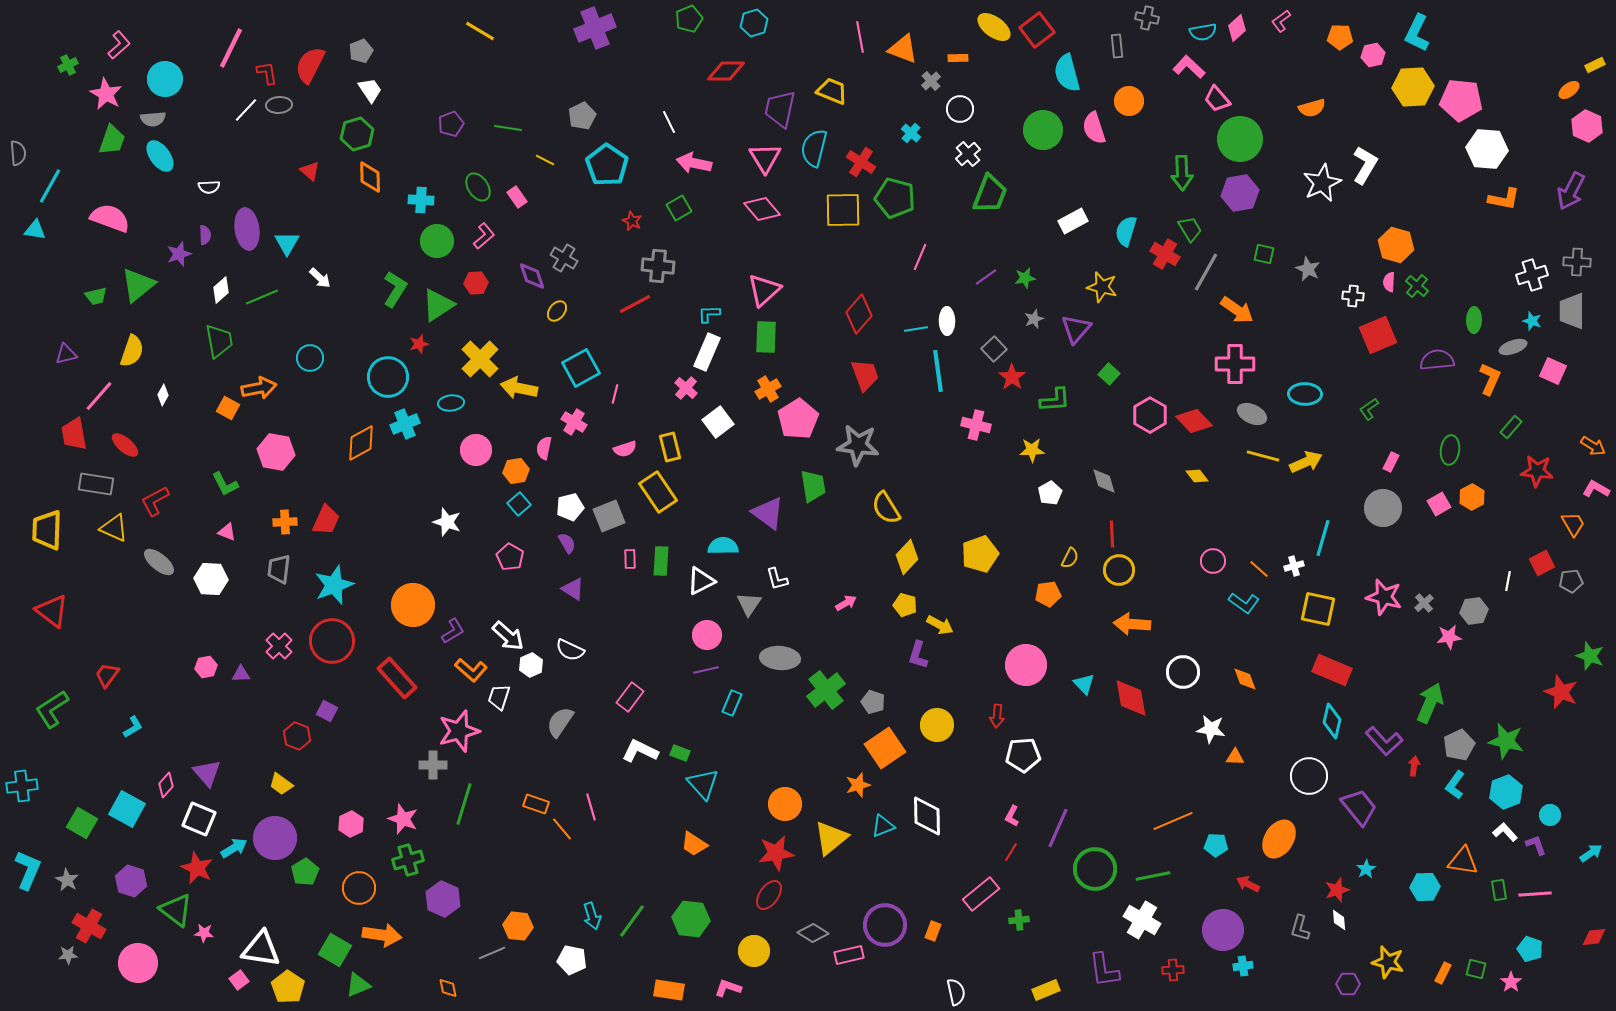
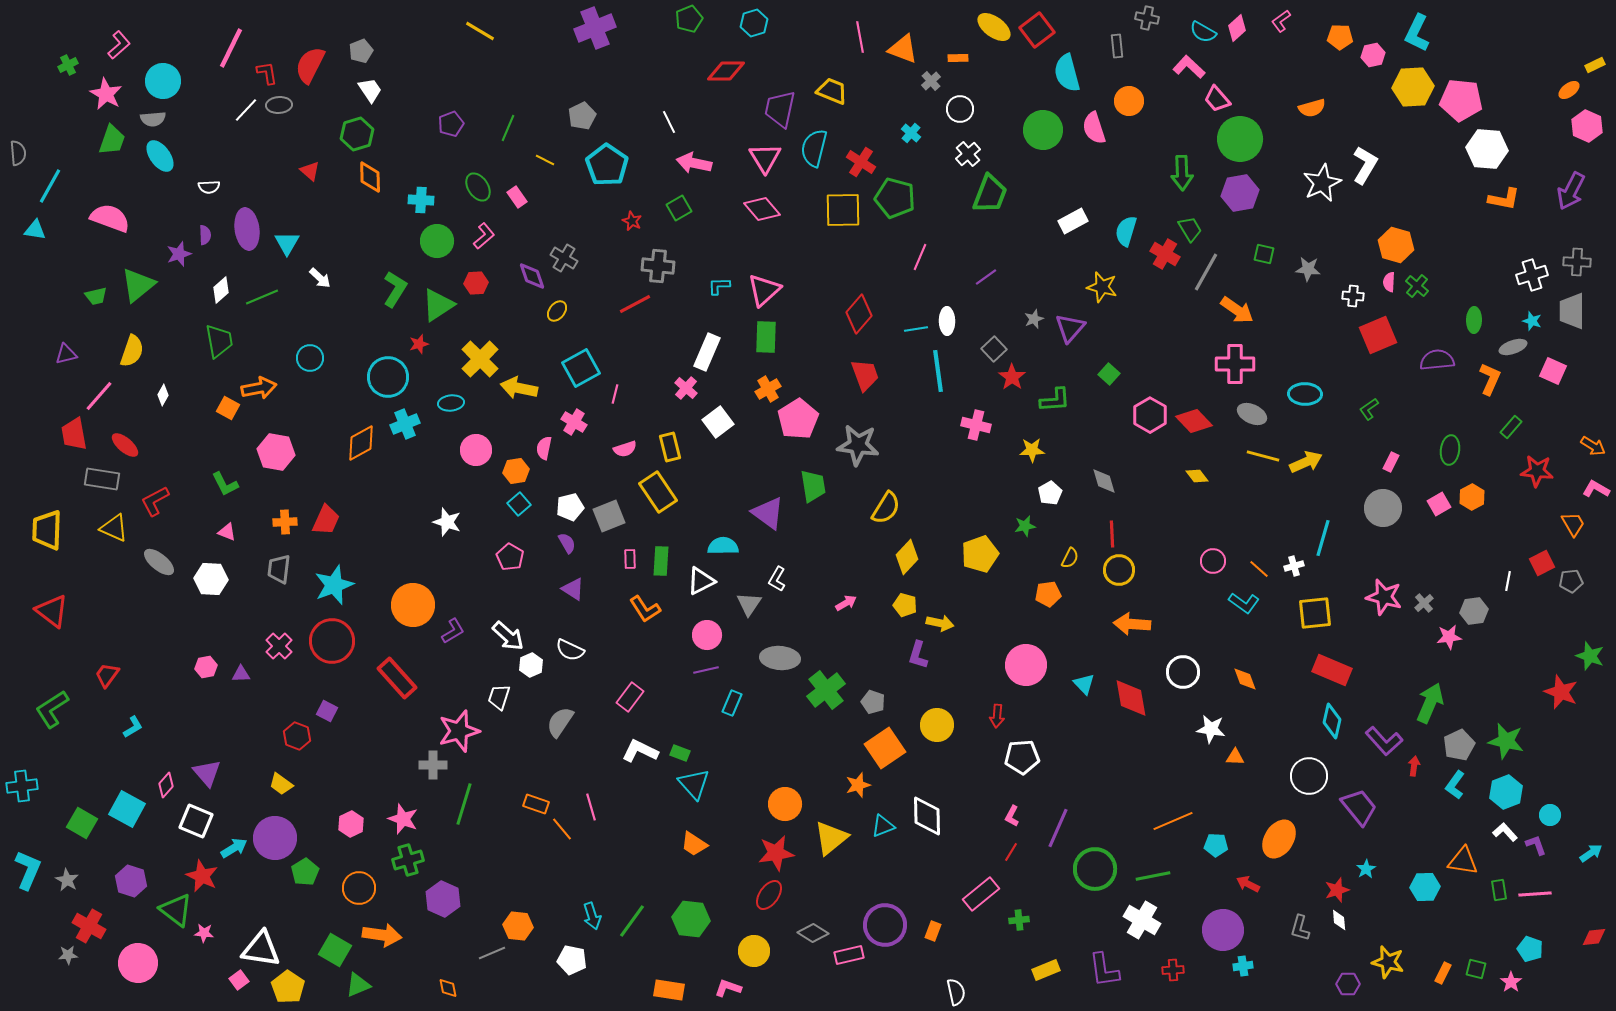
cyan semicircle at (1203, 32): rotated 40 degrees clockwise
cyan circle at (165, 79): moved 2 px left, 2 px down
green line at (508, 128): rotated 76 degrees counterclockwise
gray star at (1308, 269): rotated 20 degrees counterclockwise
green star at (1025, 278): moved 248 px down
cyan L-shape at (709, 314): moved 10 px right, 28 px up
purple triangle at (1076, 329): moved 6 px left, 1 px up
gray rectangle at (96, 484): moved 6 px right, 5 px up
yellow semicircle at (886, 508): rotated 116 degrees counterclockwise
white L-shape at (777, 579): rotated 45 degrees clockwise
yellow square at (1318, 609): moved 3 px left, 4 px down; rotated 18 degrees counterclockwise
yellow arrow at (940, 625): moved 2 px up; rotated 16 degrees counterclockwise
orange L-shape at (471, 670): moved 174 px right, 61 px up; rotated 16 degrees clockwise
white pentagon at (1023, 755): moved 1 px left, 2 px down
cyan triangle at (703, 784): moved 9 px left
white square at (199, 819): moved 3 px left, 2 px down
red star at (197, 868): moved 5 px right, 8 px down
yellow rectangle at (1046, 990): moved 20 px up
